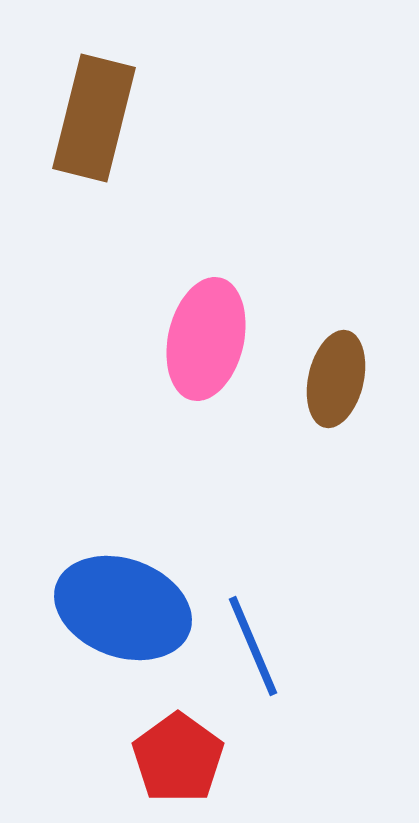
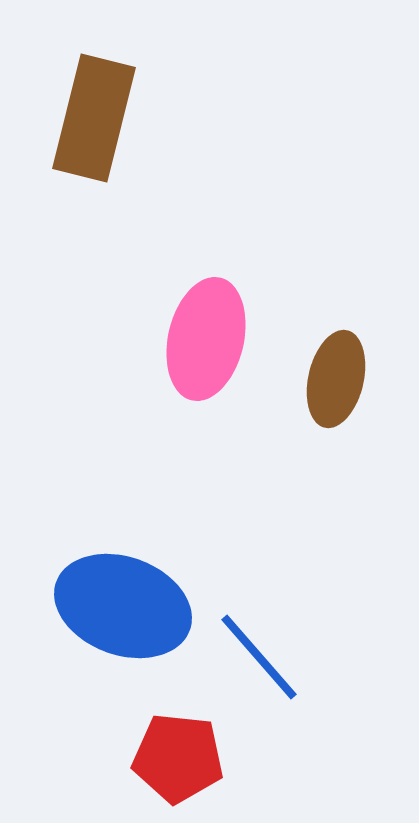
blue ellipse: moved 2 px up
blue line: moved 6 px right, 11 px down; rotated 18 degrees counterclockwise
red pentagon: rotated 30 degrees counterclockwise
